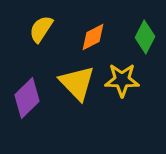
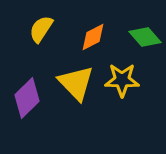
green diamond: rotated 68 degrees counterclockwise
yellow triangle: moved 1 px left
